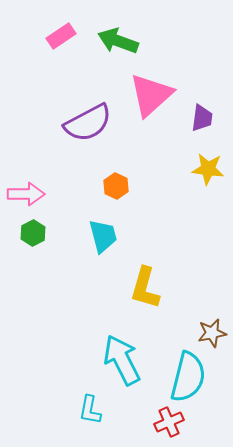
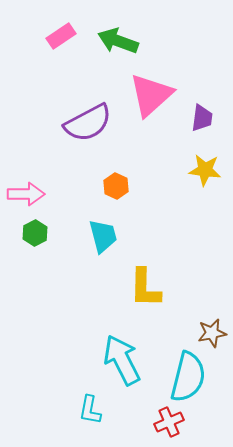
yellow star: moved 3 px left, 1 px down
green hexagon: moved 2 px right
yellow L-shape: rotated 15 degrees counterclockwise
